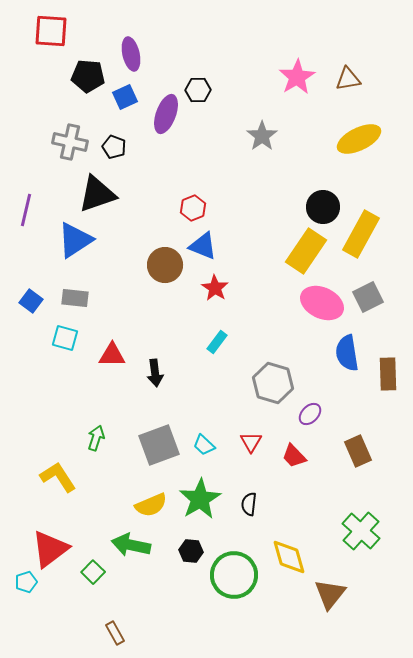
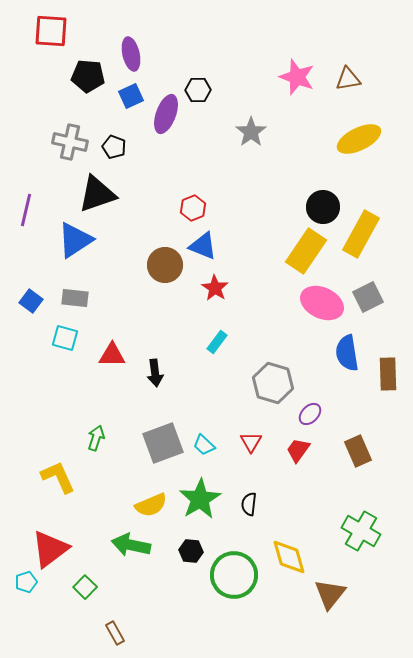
pink star at (297, 77): rotated 21 degrees counterclockwise
blue square at (125, 97): moved 6 px right, 1 px up
gray star at (262, 136): moved 11 px left, 4 px up
gray square at (159, 445): moved 4 px right, 2 px up
red trapezoid at (294, 456): moved 4 px right, 6 px up; rotated 80 degrees clockwise
yellow L-shape at (58, 477): rotated 9 degrees clockwise
green cross at (361, 531): rotated 12 degrees counterclockwise
green square at (93, 572): moved 8 px left, 15 px down
